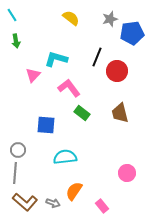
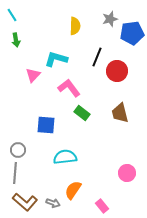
yellow semicircle: moved 4 px right, 8 px down; rotated 54 degrees clockwise
green arrow: moved 1 px up
orange semicircle: moved 1 px left, 1 px up
